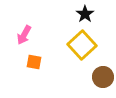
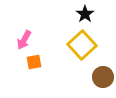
pink arrow: moved 5 px down
orange square: rotated 21 degrees counterclockwise
